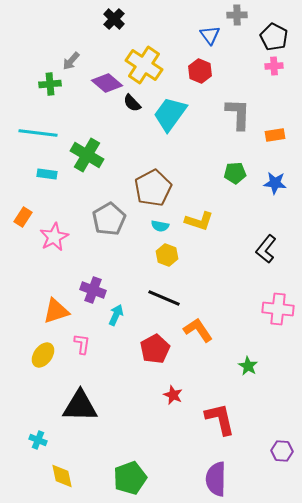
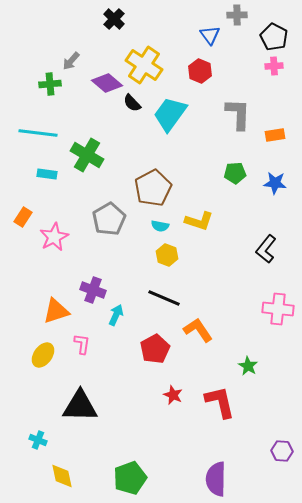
red L-shape at (220, 419): moved 17 px up
